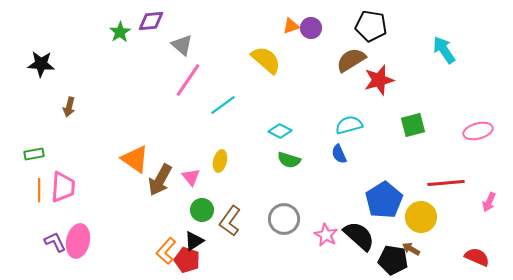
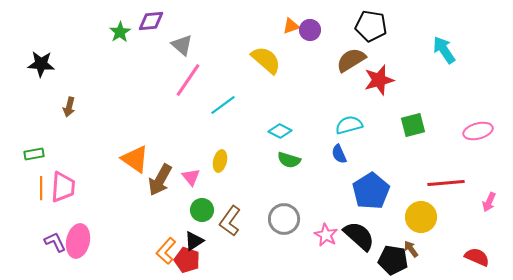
purple circle at (311, 28): moved 1 px left, 2 px down
orange line at (39, 190): moved 2 px right, 2 px up
blue pentagon at (384, 200): moved 13 px left, 9 px up
brown arrow at (411, 249): rotated 24 degrees clockwise
